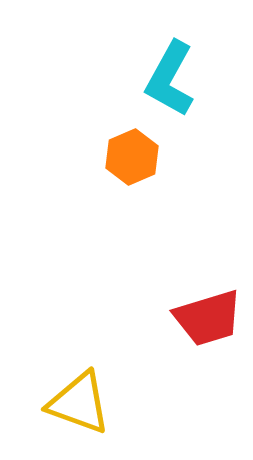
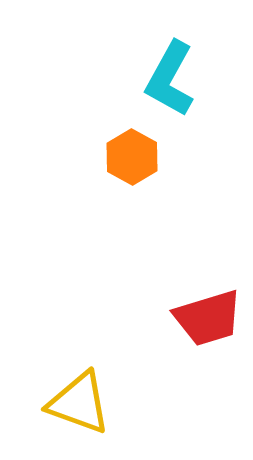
orange hexagon: rotated 8 degrees counterclockwise
